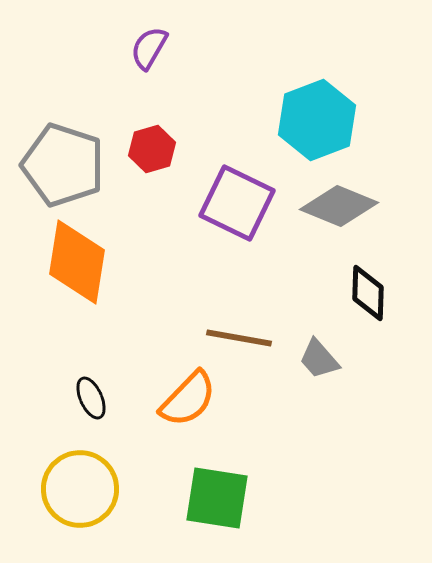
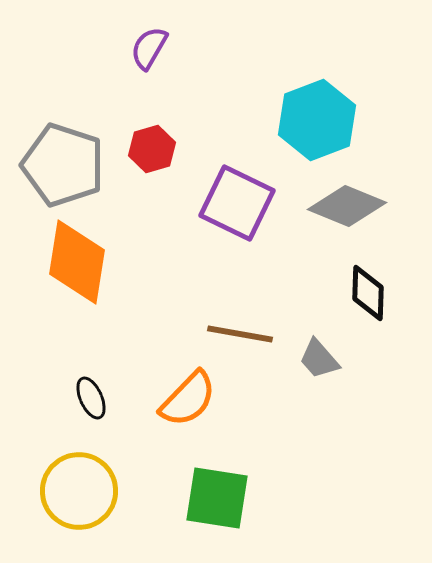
gray diamond: moved 8 px right
brown line: moved 1 px right, 4 px up
yellow circle: moved 1 px left, 2 px down
